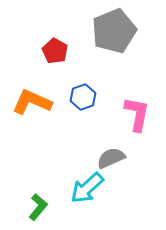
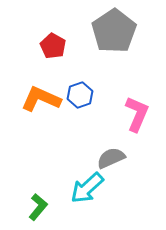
gray pentagon: rotated 12 degrees counterclockwise
red pentagon: moved 2 px left, 5 px up
blue hexagon: moved 3 px left, 2 px up
orange L-shape: moved 9 px right, 3 px up
pink L-shape: rotated 12 degrees clockwise
